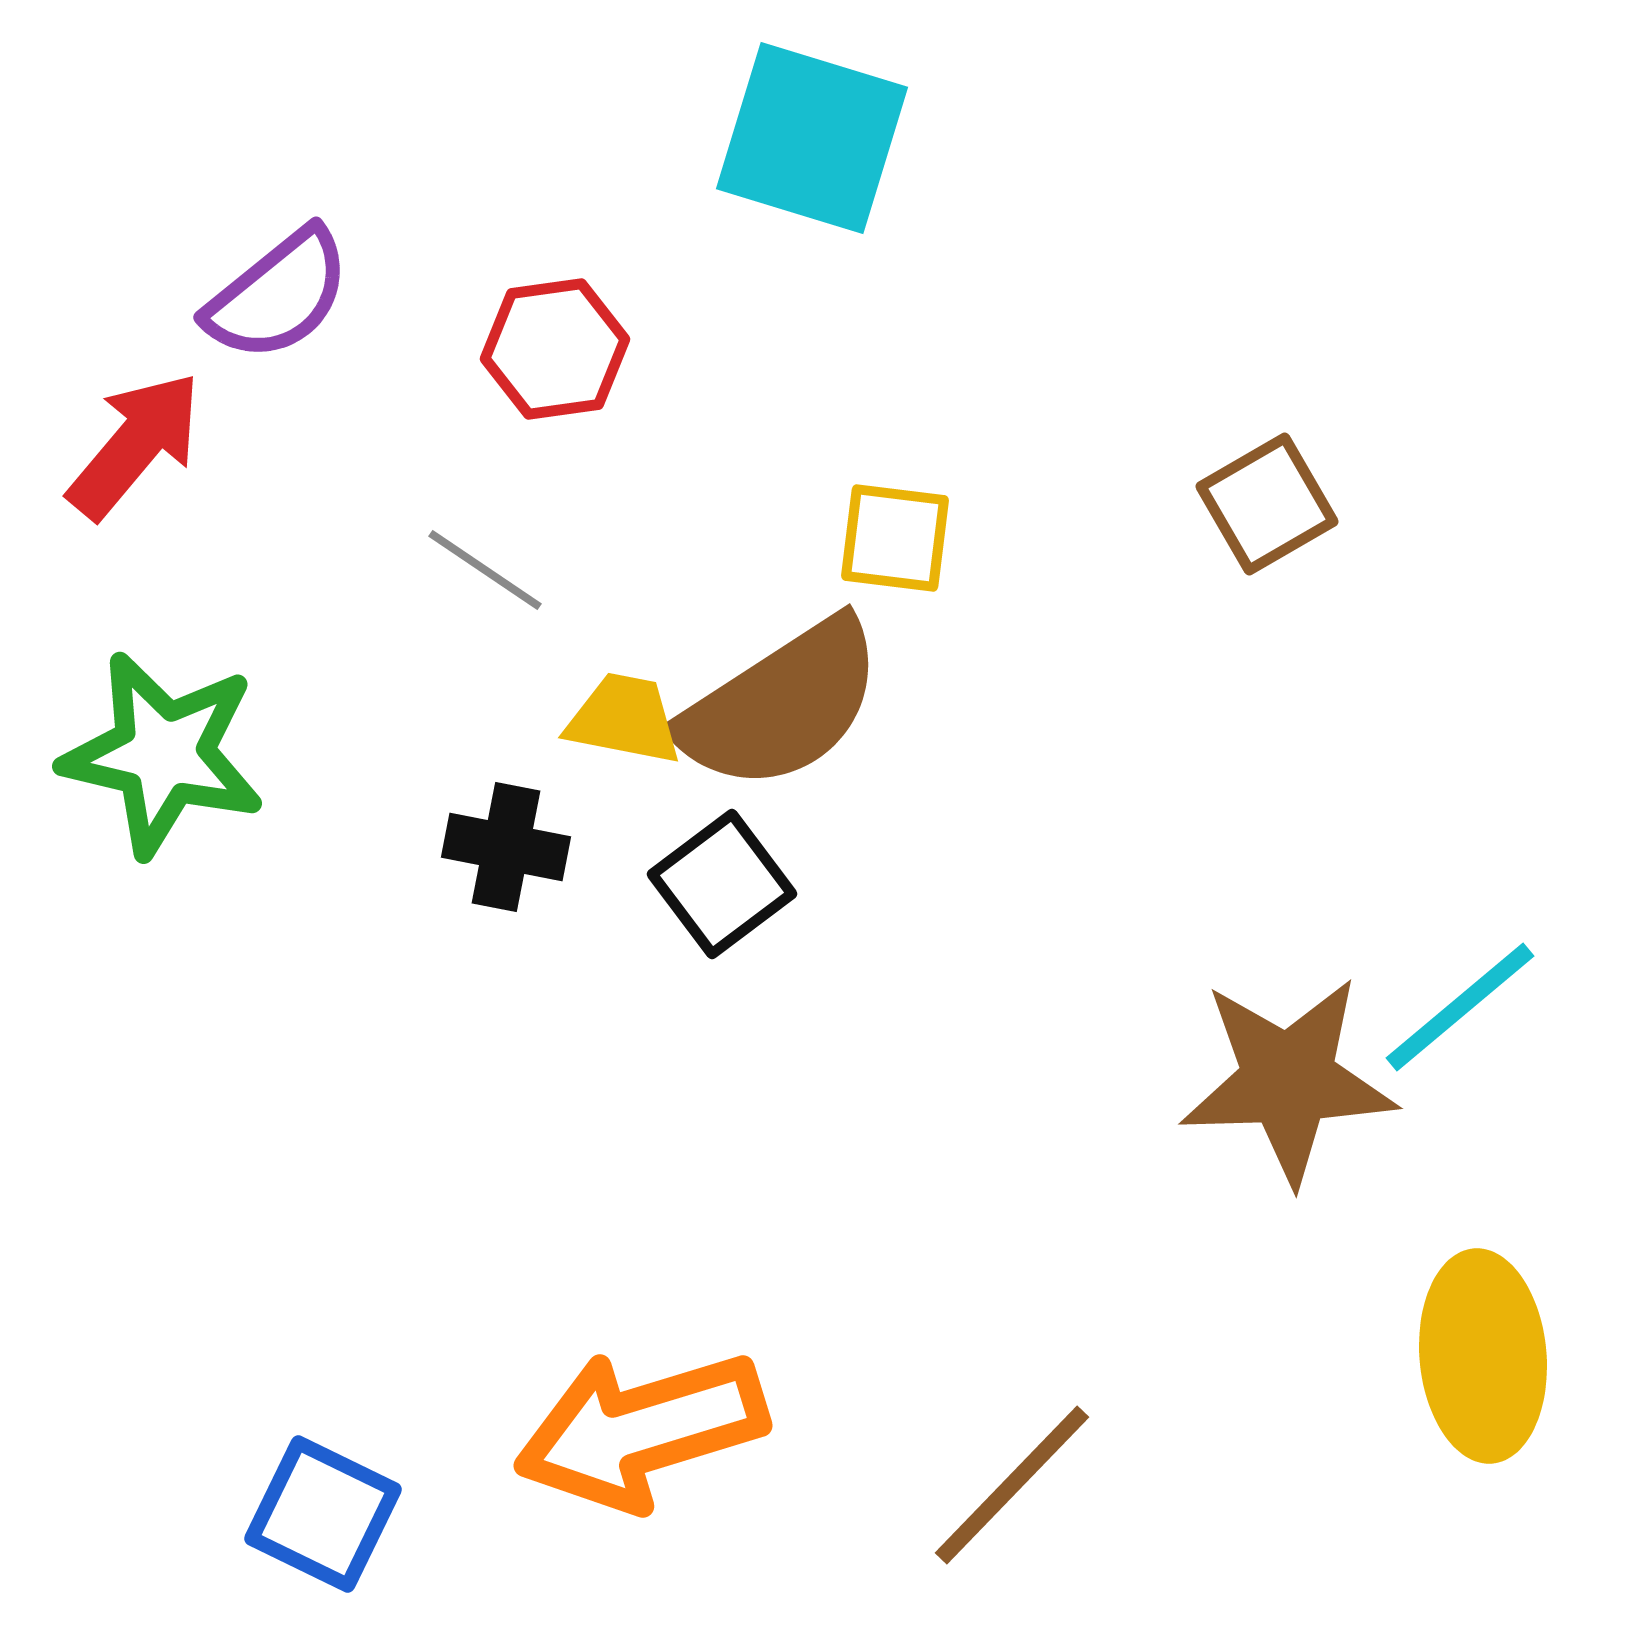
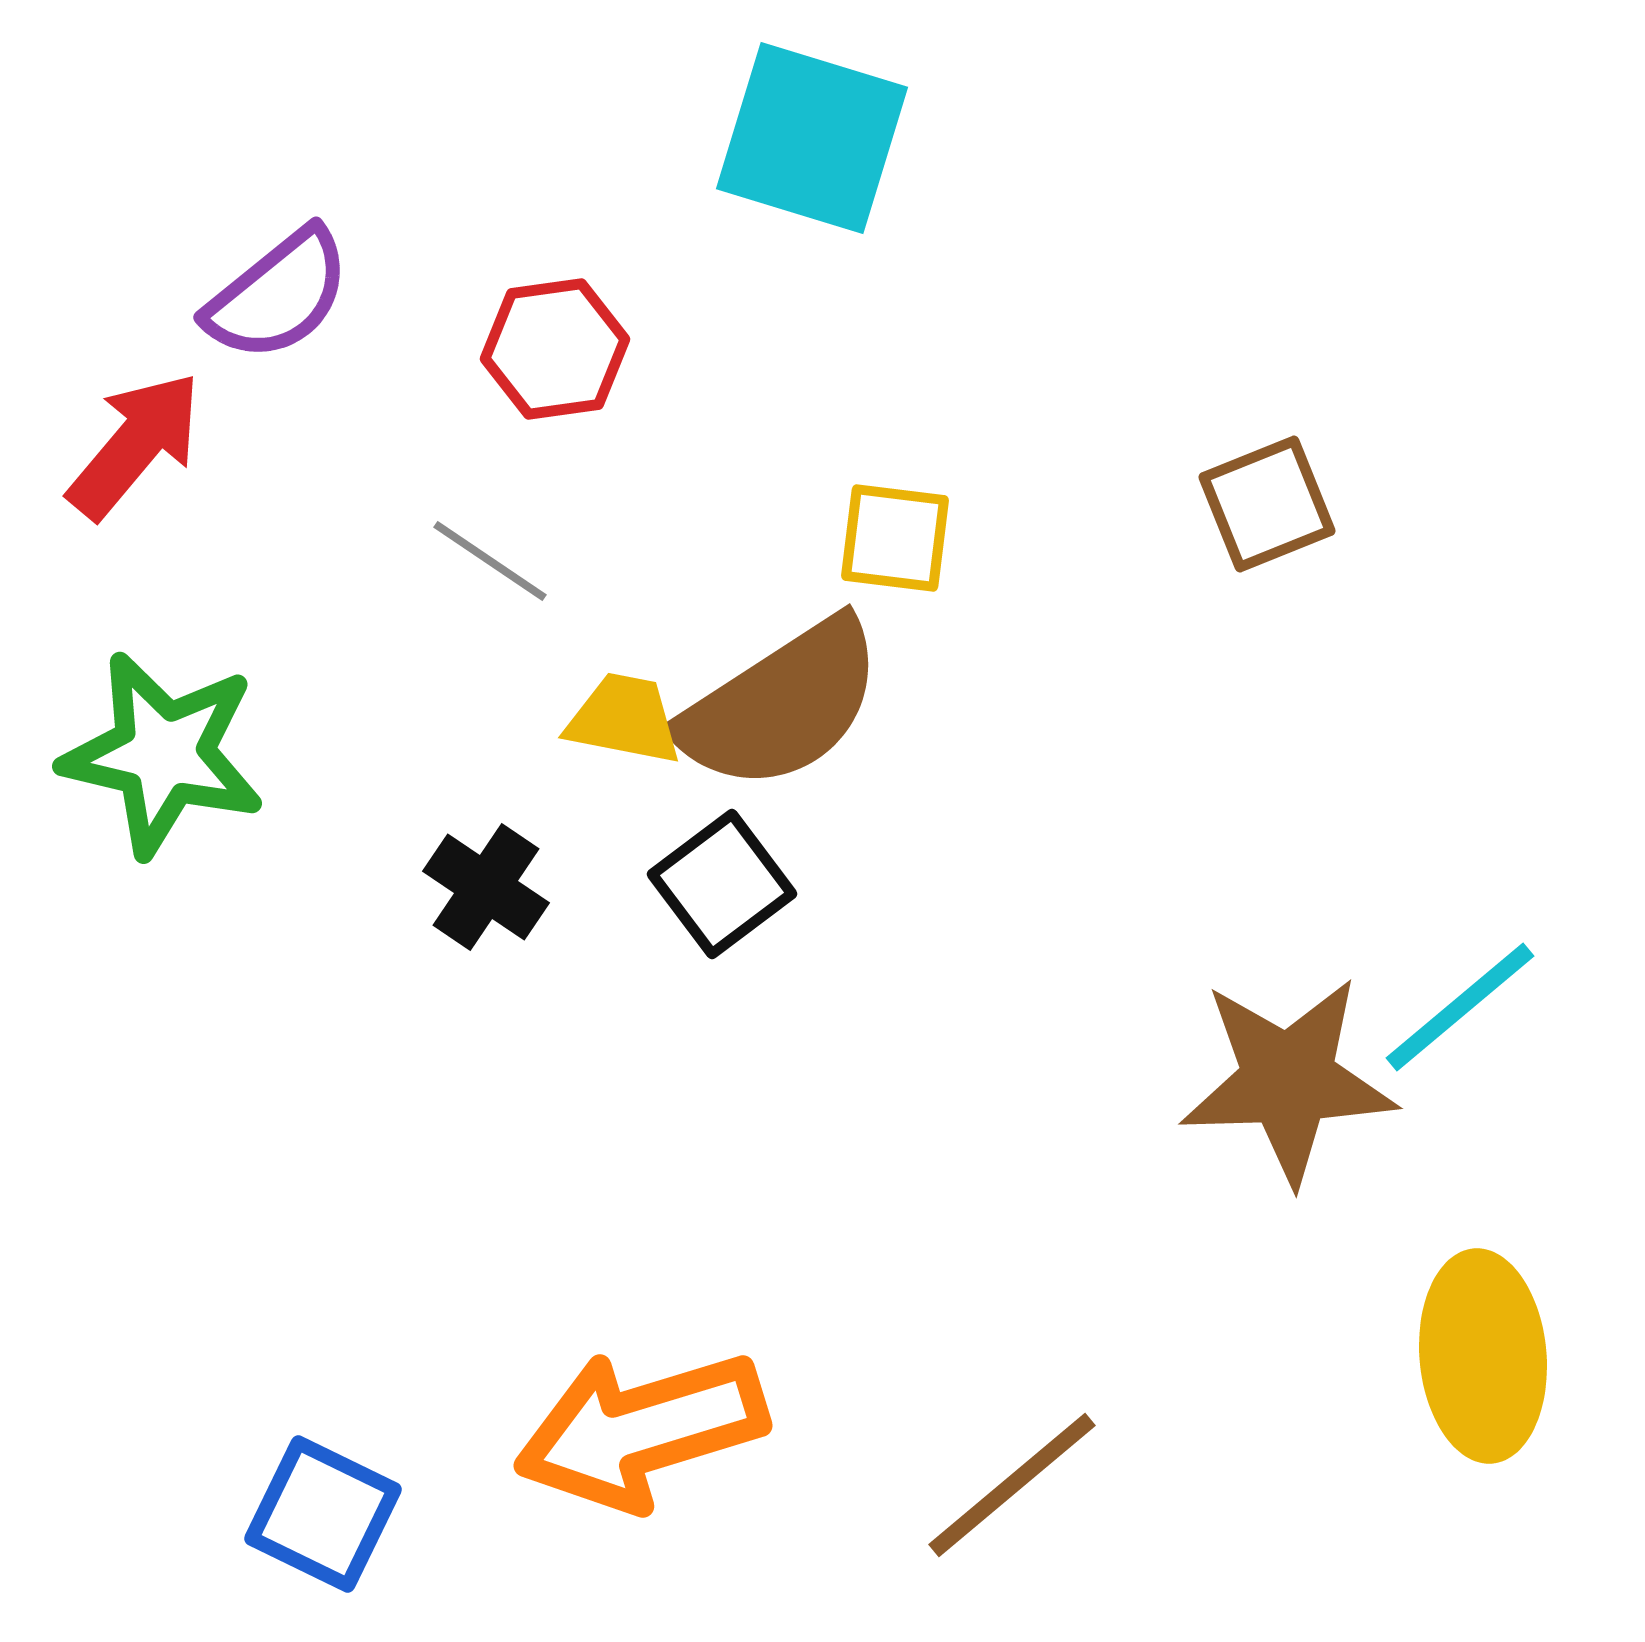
brown square: rotated 8 degrees clockwise
gray line: moved 5 px right, 9 px up
black cross: moved 20 px left, 40 px down; rotated 23 degrees clockwise
brown line: rotated 6 degrees clockwise
